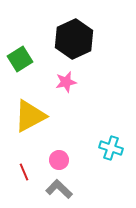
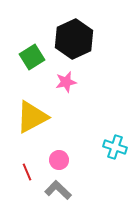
green square: moved 12 px right, 2 px up
yellow triangle: moved 2 px right, 1 px down
cyan cross: moved 4 px right, 1 px up
red line: moved 3 px right
gray L-shape: moved 1 px left, 1 px down
